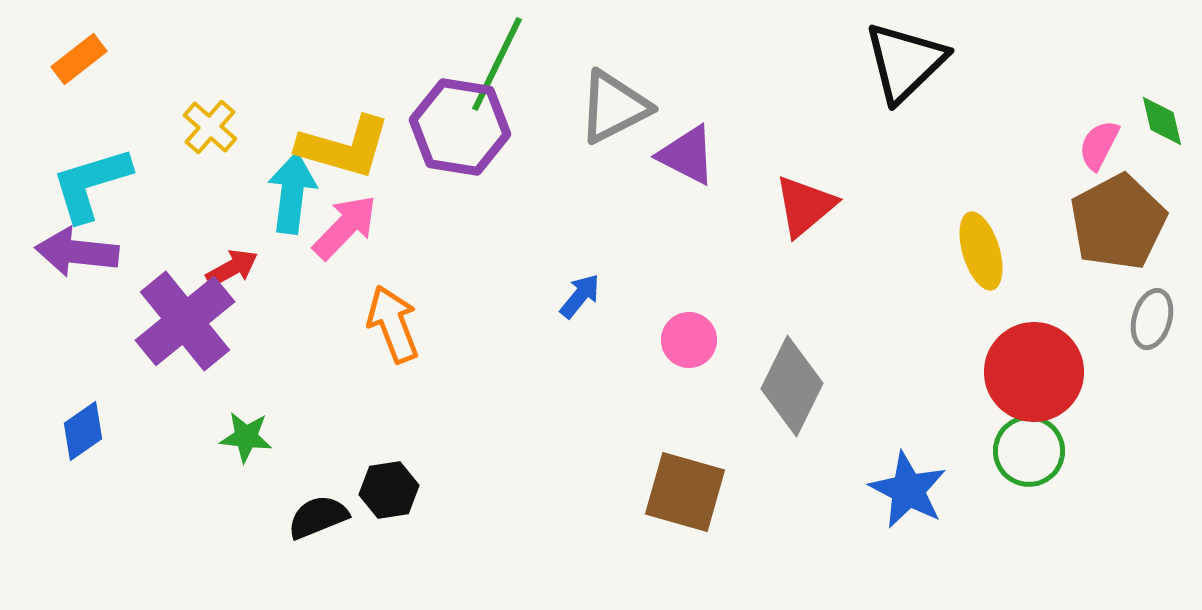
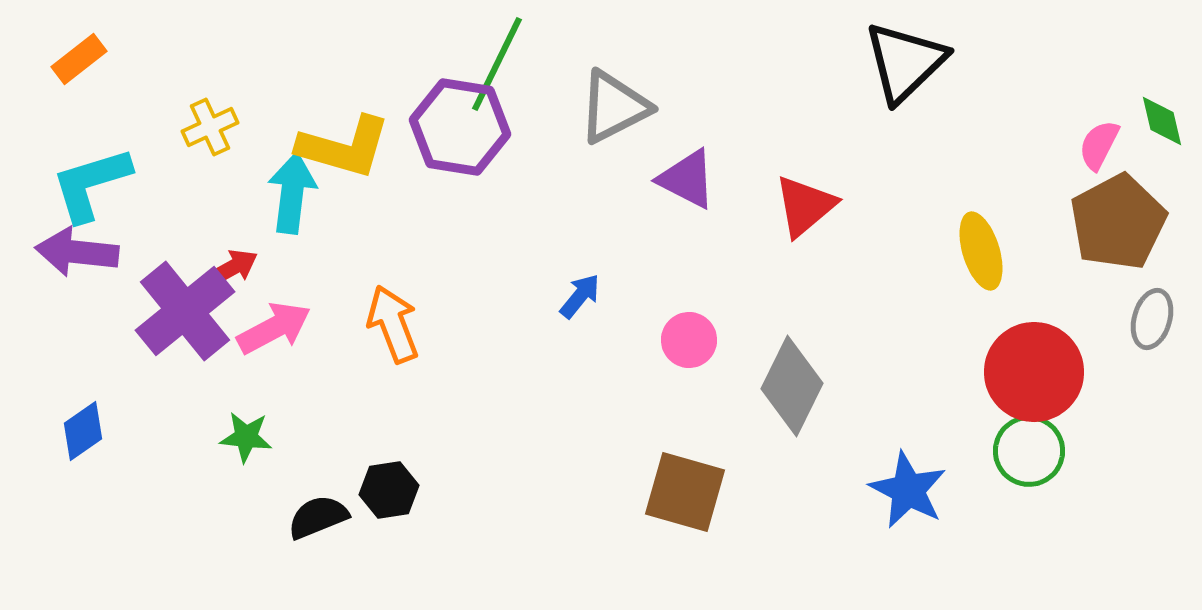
yellow cross: rotated 24 degrees clockwise
purple triangle: moved 24 px down
pink arrow: moved 71 px left, 101 px down; rotated 18 degrees clockwise
purple cross: moved 10 px up
